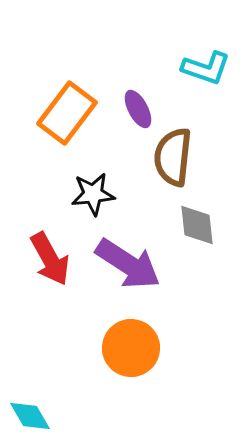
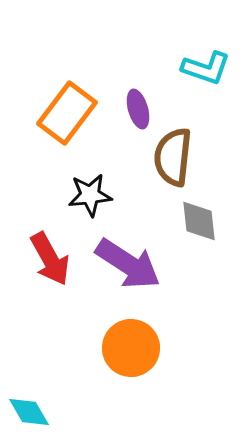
purple ellipse: rotated 12 degrees clockwise
black star: moved 3 px left, 1 px down
gray diamond: moved 2 px right, 4 px up
cyan diamond: moved 1 px left, 4 px up
